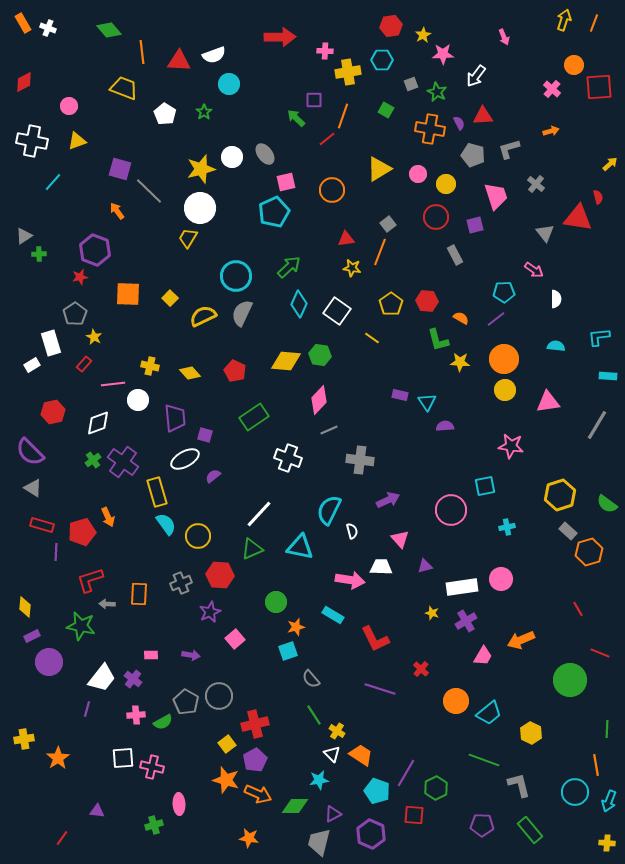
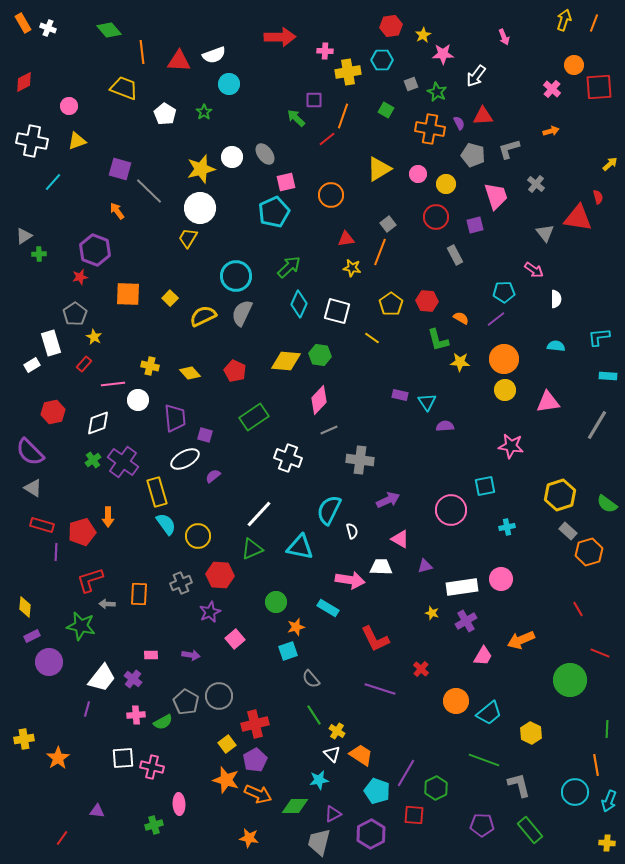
orange circle at (332, 190): moved 1 px left, 5 px down
white square at (337, 311): rotated 20 degrees counterclockwise
orange arrow at (108, 517): rotated 24 degrees clockwise
pink triangle at (400, 539): rotated 18 degrees counterclockwise
cyan rectangle at (333, 615): moved 5 px left, 7 px up
purple hexagon at (371, 834): rotated 8 degrees clockwise
